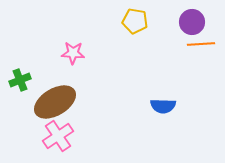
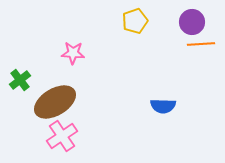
yellow pentagon: rotated 30 degrees counterclockwise
green cross: rotated 15 degrees counterclockwise
pink cross: moved 4 px right
